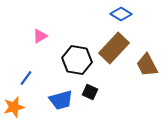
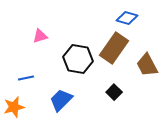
blue diamond: moved 6 px right, 4 px down; rotated 15 degrees counterclockwise
pink triangle: rotated 14 degrees clockwise
brown rectangle: rotated 8 degrees counterclockwise
black hexagon: moved 1 px right, 1 px up
blue line: rotated 42 degrees clockwise
black square: moved 24 px right; rotated 21 degrees clockwise
blue trapezoid: rotated 150 degrees clockwise
